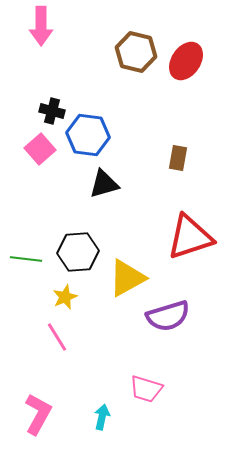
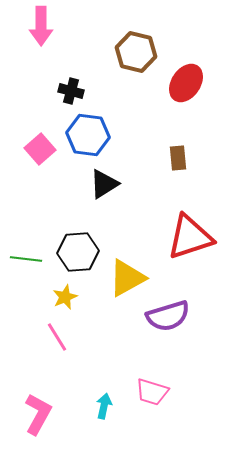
red ellipse: moved 22 px down
black cross: moved 19 px right, 20 px up
brown rectangle: rotated 15 degrees counterclockwise
black triangle: rotated 16 degrees counterclockwise
pink trapezoid: moved 6 px right, 3 px down
cyan arrow: moved 2 px right, 11 px up
